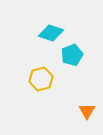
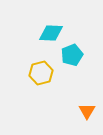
cyan diamond: rotated 15 degrees counterclockwise
yellow hexagon: moved 6 px up
